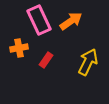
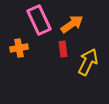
orange arrow: moved 1 px right, 3 px down
red rectangle: moved 17 px right, 11 px up; rotated 42 degrees counterclockwise
